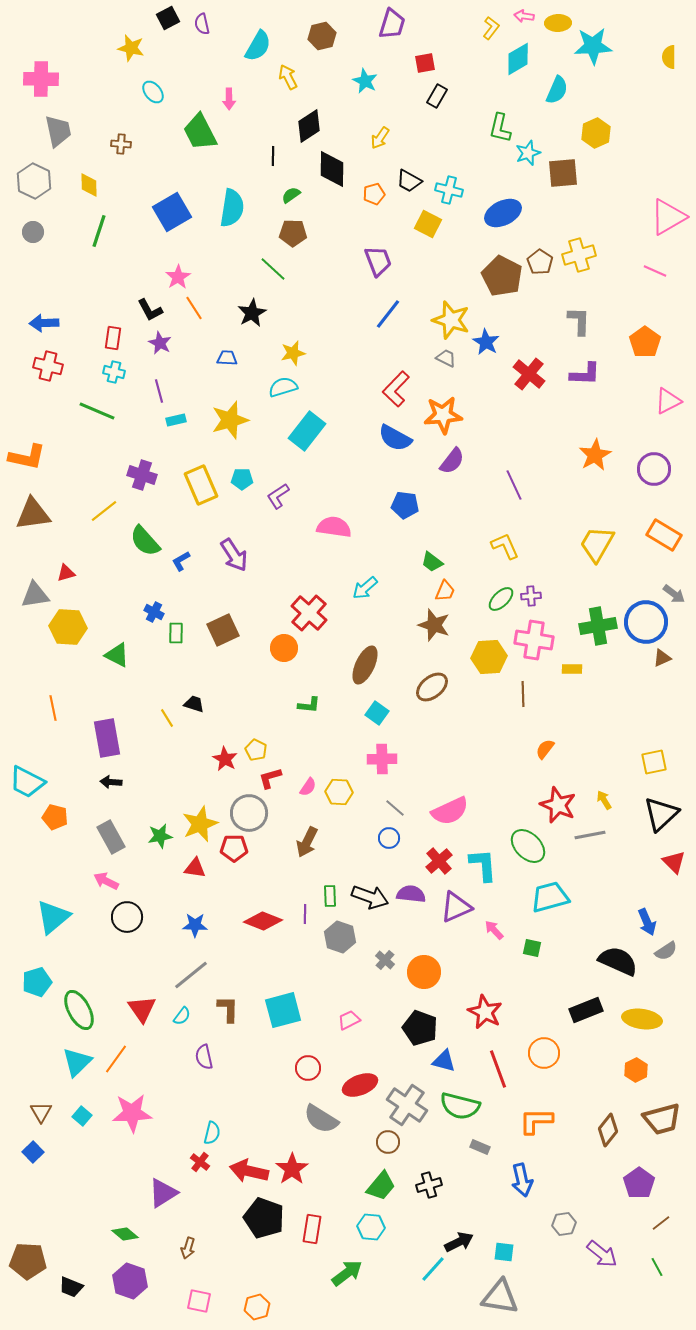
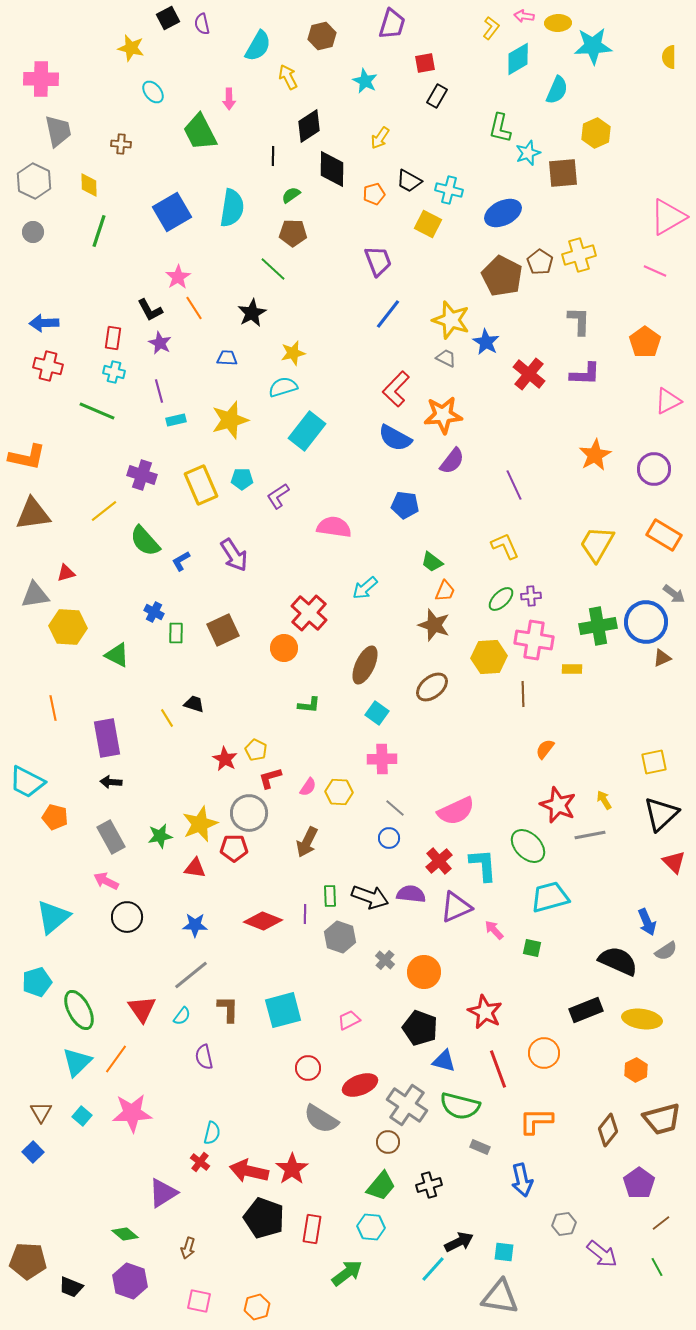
pink semicircle at (450, 811): moved 6 px right
